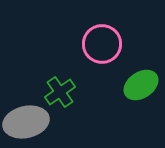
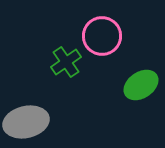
pink circle: moved 8 px up
green cross: moved 6 px right, 30 px up
